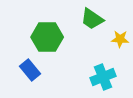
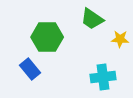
blue rectangle: moved 1 px up
cyan cross: rotated 15 degrees clockwise
